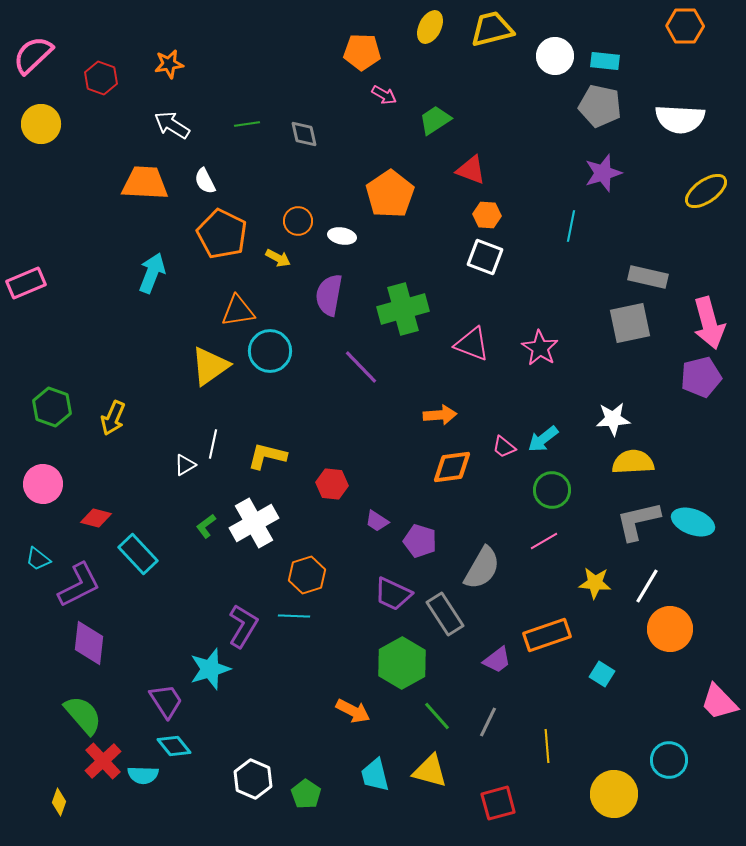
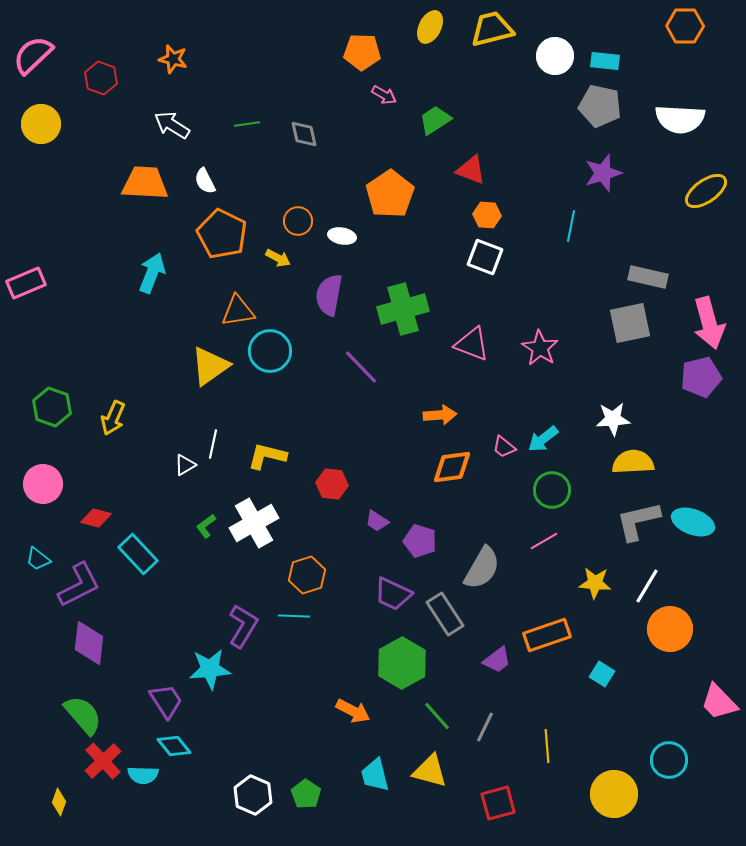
orange star at (169, 64): moved 4 px right, 5 px up; rotated 24 degrees clockwise
cyan star at (210, 669): rotated 12 degrees clockwise
gray line at (488, 722): moved 3 px left, 5 px down
white hexagon at (253, 779): moved 16 px down
